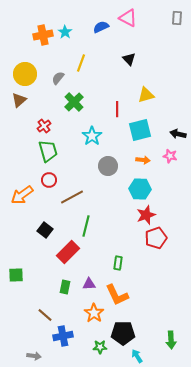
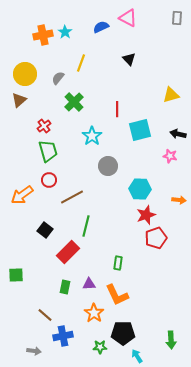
yellow triangle at (146, 95): moved 25 px right
orange arrow at (143, 160): moved 36 px right, 40 px down
gray arrow at (34, 356): moved 5 px up
